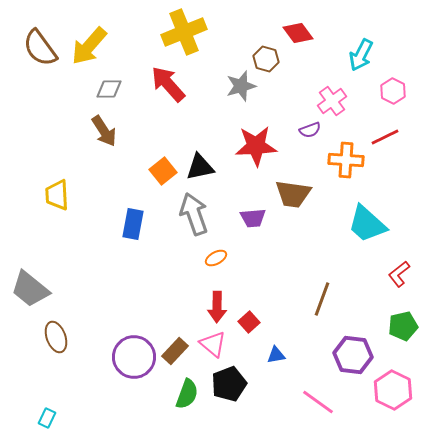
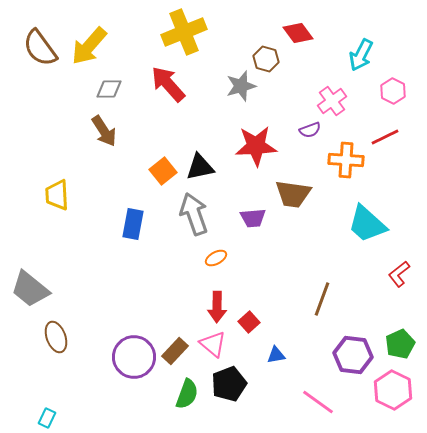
green pentagon at (403, 326): moved 3 px left, 18 px down; rotated 12 degrees counterclockwise
